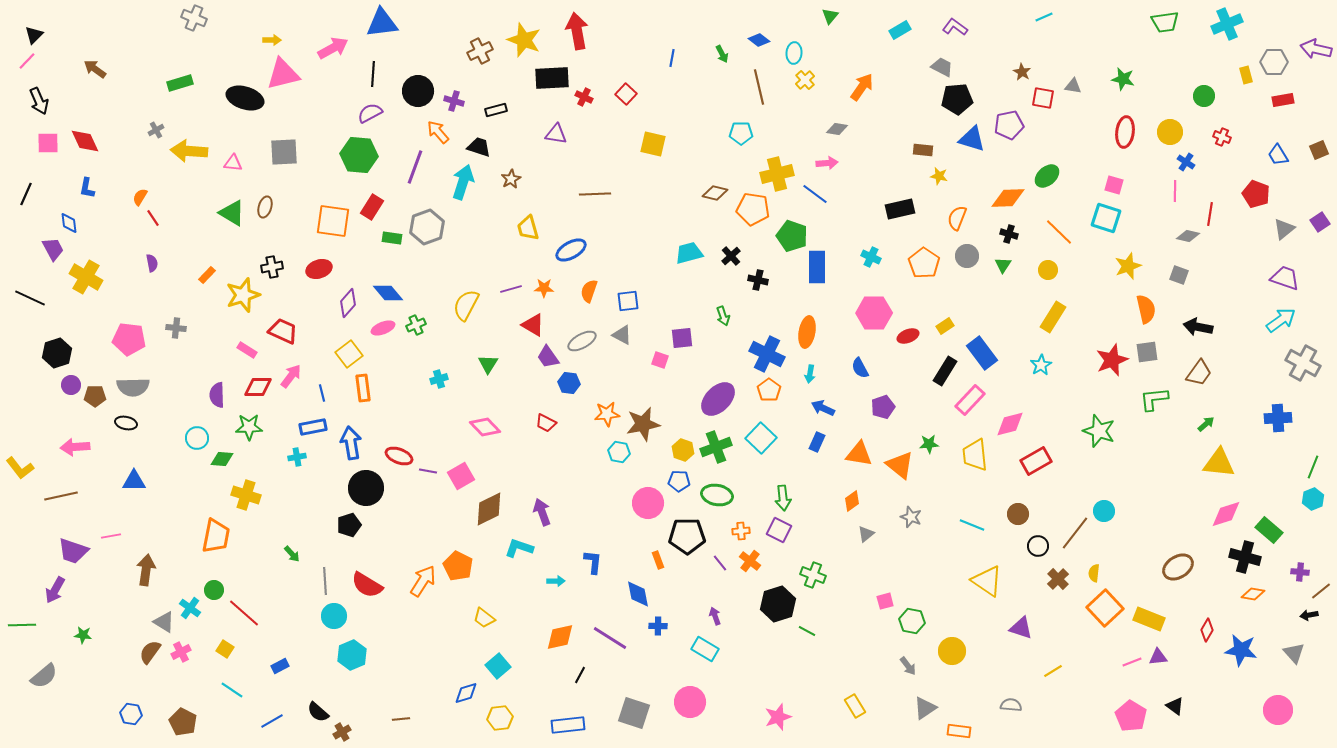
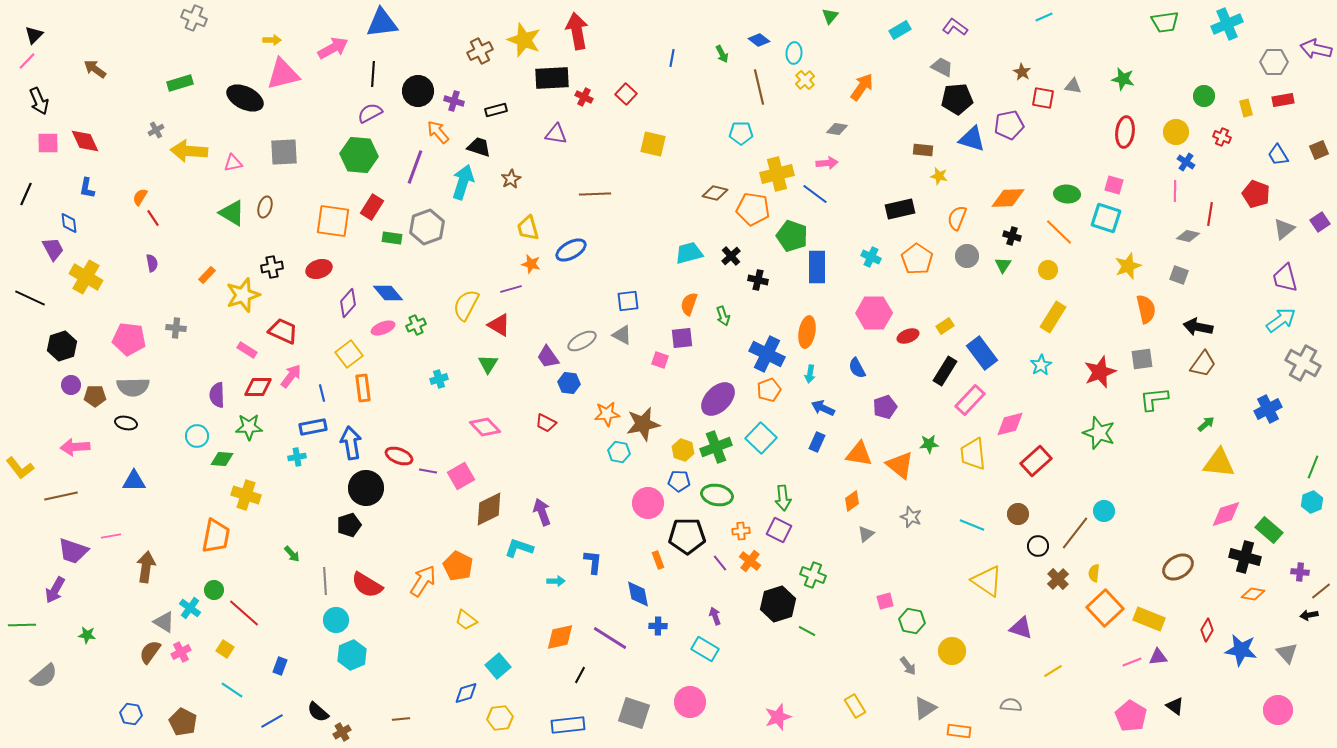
yellow rectangle at (1246, 75): moved 33 px down
black ellipse at (245, 98): rotated 9 degrees clockwise
yellow circle at (1170, 132): moved 6 px right
pink triangle at (233, 163): rotated 18 degrees counterclockwise
green ellipse at (1047, 176): moved 20 px right, 18 px down; rotated 45 degrees clockwise
black cross at (1009, 234): moved 3 px right, 2 px down
orange pentagon at (924, 263): moved 7 px left, 4 px up
purple trapezoid at (1285, 278): rotated 124 degrees counterclockwise
orange star at (544, 288): moved 13 px left, 24 px up; rotated 12 degrees clockwise
orange semicircle at (589, 291): moved 100 px right, 13 px down
red triangle at (533, 325): moved 34 px left
gray square at (1147, 352): moved 5 px left, 7 px down
black hexagon at (57, 353): moved 5 px right, 7 px up
red star at (1112, 360): moved 12 px left, 12 px down
blue semicircle at (860, 368): moved 3 px left
brown trapezoid at (1199, 373): moved 4 px right, 9 px up
orange pentagon at (769, 390): rotated 15 degrees clockwise
purple pentagon at (883, 407): moved 2 px right
blue cross at (1278, 418): moved 10 px left, 9 px up; rotated 24 degrees counterclockwise
green star at (1099, 431): moved 2 px down
cyan circle at (197, 438): moved 2 px up
yellow trapezoid at (975, 455): moved 2 px left, 1 px up
red rectangle at (1036, 461): rotated 12 degrees counterclockwise
cyan hexagon at (1313, 499): moved 1 px left, 3 px down
brown arrow at (146, 570): moved 3 px up
cyan circle at (334, 616): moved 2 px right, 4 px down
yellow trapezoid at (484, 618): moved 18 px left, 2 px down
green star at (83, 635): moved 4 px right
gray triangle at (1294, 653): moved 7 px left
blue rectangle at (280, 666): rotated 42 degrees counterclockwise
